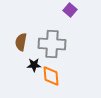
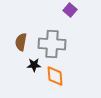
orange diamond: moved 4 px right
